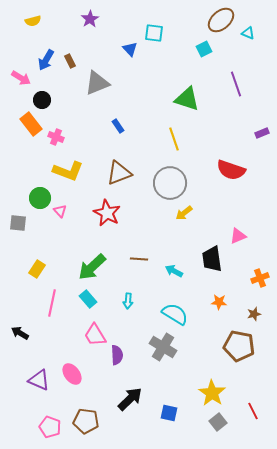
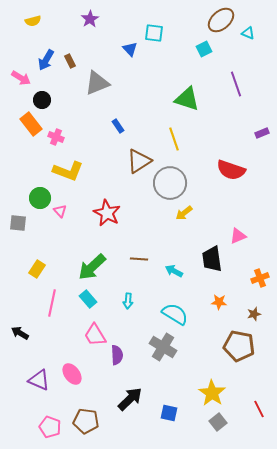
brown triangle at (119, 173): moved 20 px right, 12 px up; rotated 12 degrees counterclockwise
red line at (253, 411): moved 6 px right, 2 px up
